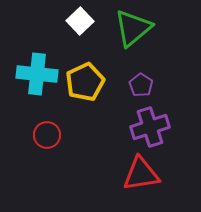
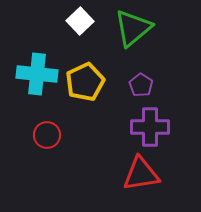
purple cross: rotated 18 degrees clockwise
